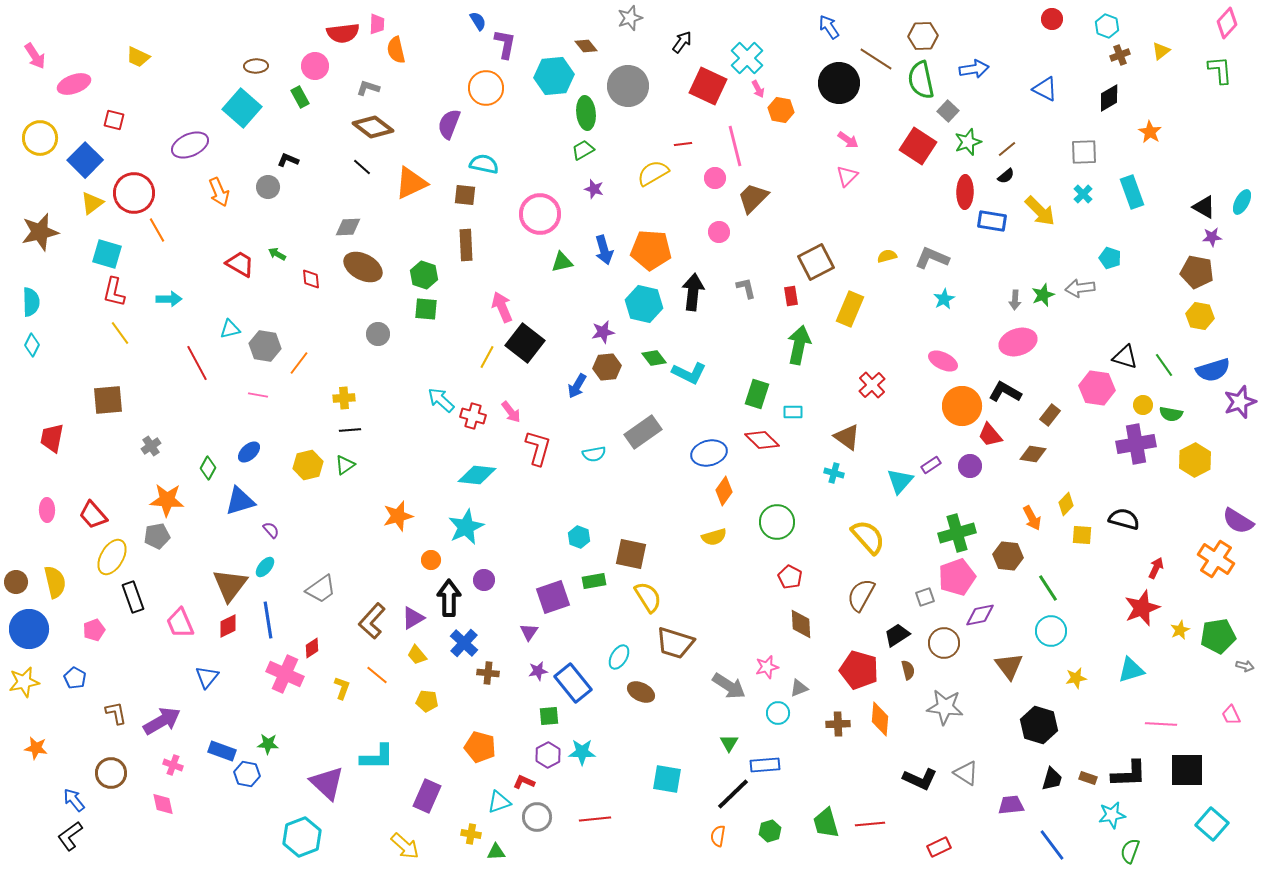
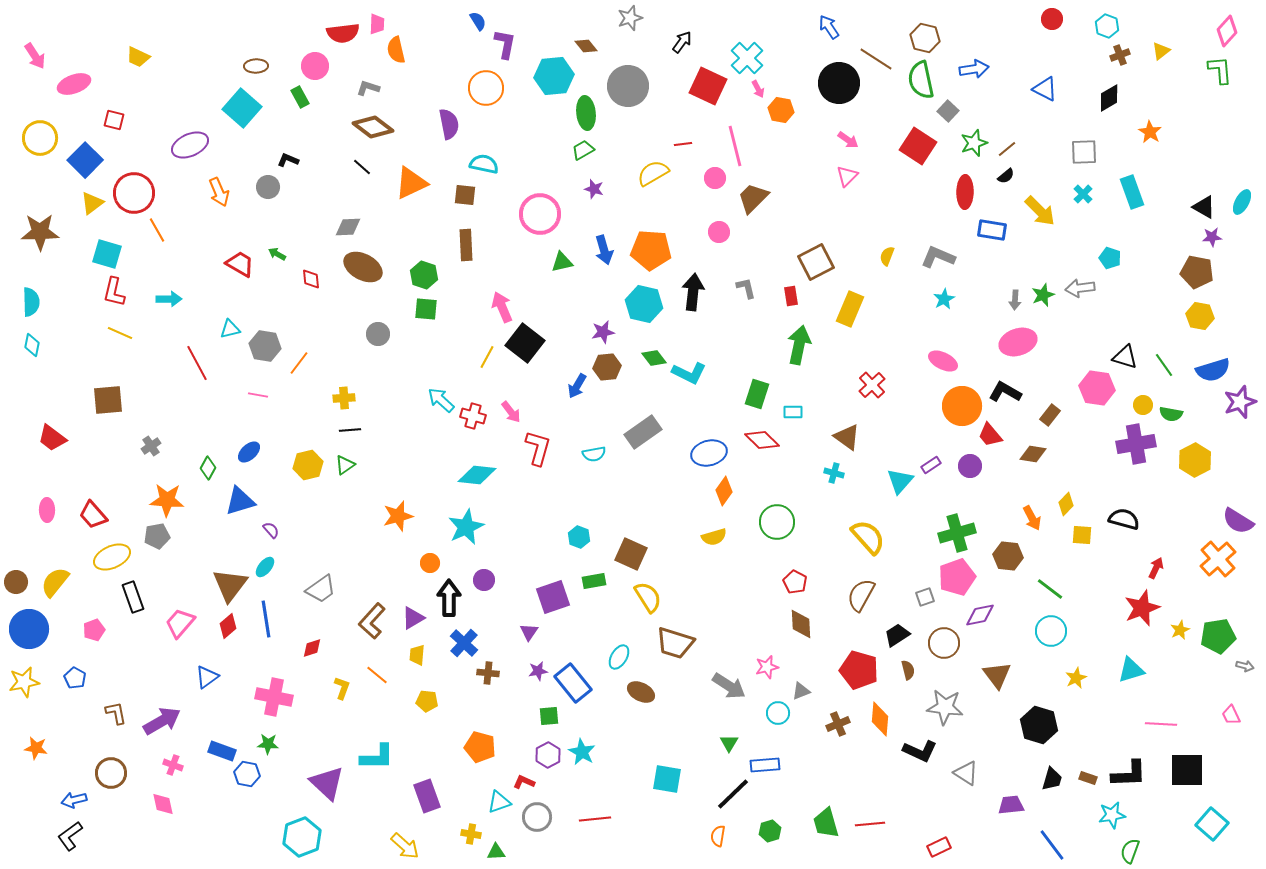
pink diamond at (1227, 23): moved 8 px down
brown hexagon at (923, 36): moved 2 px right, 2 px down; rotated 16 degrees clockwise
purple semicircle at (449, 124): rotated 148 degrees clockwise
green star at (968, 142): moved 6 px right, 1 px down
blue rectangle at (992, 221): moved 9 px down
brown star at (40, 232): rotated 12 degrees clockwise
yellow semicircle at (887, 256): rotated 54 degrees counterclockwise
gray L-shape at (932, 258): moved 6 px right, 1 px up
yellow line at (120, 333): rotated 30 degrees counterclockwise
cyan diamond at (32, 345): rotated 15 degrees counterclockwise
red trapezoid at (52, 438): rotated 64 degrees counterclockwise
brown square at (631, 554): rotated 12 degrees clockwise
yellow ellipse at (112, 557): rotated 36 degrees clockwise
orange cross at (1216, 559): moved 2 px right; rotated 15 degrees clockwise
orange circle at (431, 560): moved 1 px left, 3 px down
red pentagon at (790, 577): moved 5 px right, 5 px down
yellow semicircle at (55, 582): rotated 128 degrees counterclockwise
green line at (1048, 588): moved 2 px right, 1 px down; rotated 20 degrees counterclockwise
blue line at (268, 620): moved 2 px left, 1 px up
pink trapezoid at (180, 623): rotated 64 degrees clockwise
red diamond at (228, 626): rotated 15 degrees counterclockwise
red diamond at (312, 648): rotated 15 degrees clockwise
yellow trapezoid at (417, 655): rotated 45 degrees clockwise
brown triangle at (1009, 666): moved 12 px left, 9 px down
pink cross at (285, 674): moved 11 px left, 23 px down; rotated 12 degrees counterclockwise
blue triangle at (207, 677): rotated 15 degrees clockwise
yellow star at (1076, 678): rotated 15 degrees counterclockwise
gray triangle at (799, 688): moved 2 px right, 3 px down
brown cross at (838, 724): rotated 20 degrees counterclockwise
cyan star at (582, 752): rotated 28 degrees clockwise
black L-shape at (920, 779): moved 28 px up
purple rectangle at (427, 796): rotated 44 degrees counterclockwise
blue arrow at (74, 800): rotated 65 degrees counterclockwise
